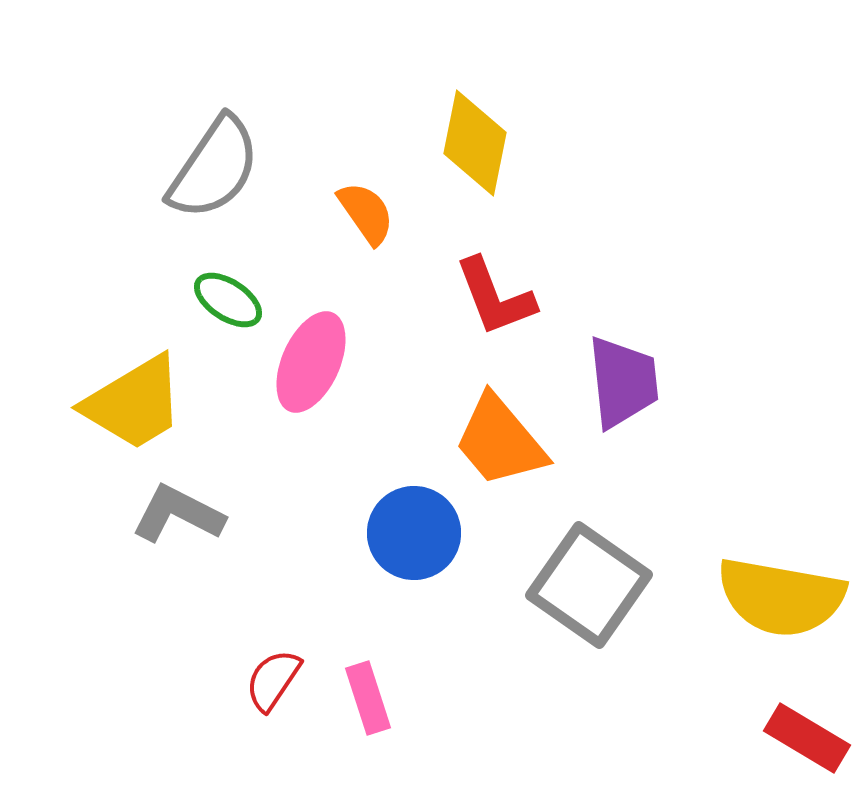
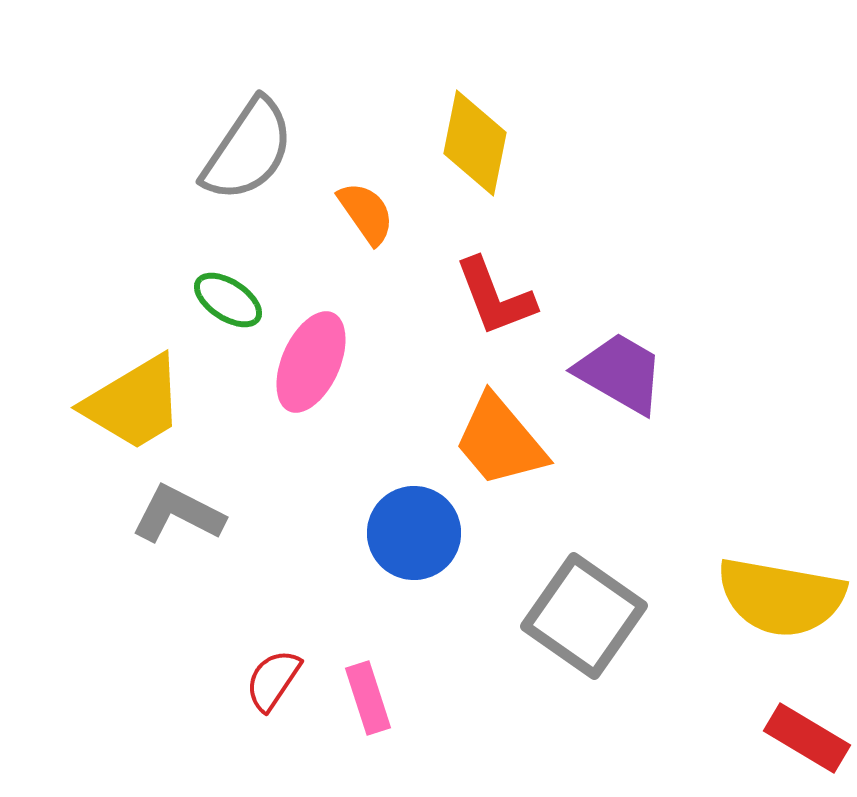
gray semicircle: moved 34 px right, 18 px up
purple trapezoid: moved 3 px left, 9 px up; rotated 54 degrees counterclockwise
gray square: moved 5 px left, 31 px down
